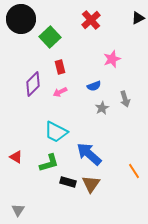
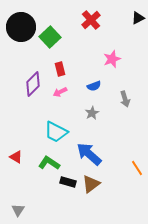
black circle: moved 8 px down
red rectangle: moved 2 px down
gray star: moved 10 px left, 5 px down
green L-shape: rotated 130 degrees counterclockwise
orange line: moved 3 px right, 3 px up
brown triangle: rotated 18 degrees clockwise
